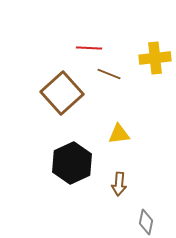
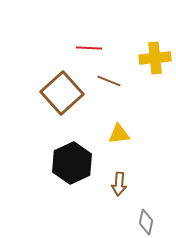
brown line: moved 7 px down
